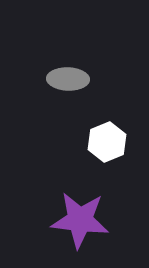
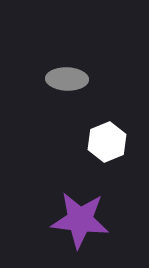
gray ellipse: moved 1 px left
